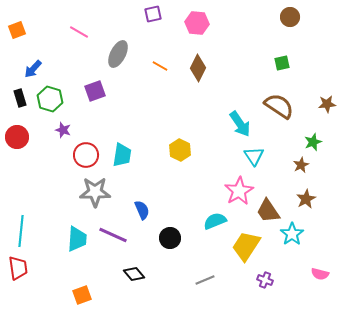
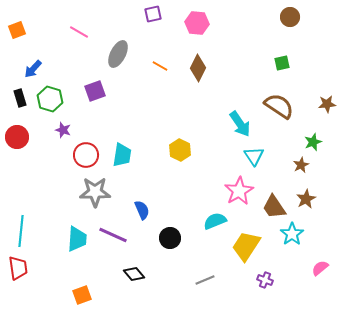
brown trapezoid at (268, 211): moved 6 px right, 4 px up
pink semicircle at (320, 274): moved 6 px up; rotated 126 degrees clockwise
